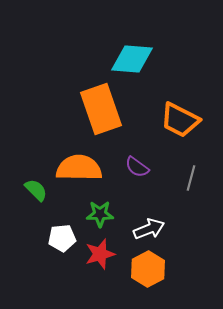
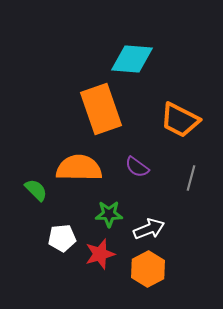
green star: moved 9 px right
